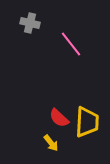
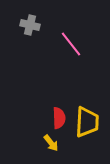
gray cross: moved 2 px down
red semicircle: rotated 135 degrees counterclockwise
